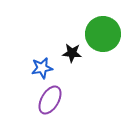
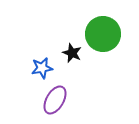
black star: rotated 18 degrees clockwise
purple ellipse: moved 5 px right
